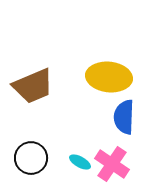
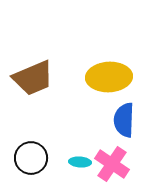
yellow ellipse: rotated 9 degrees counterclockwise
brown trapezoid: moved 8 px up
blue semicircle: moved 3 px down
cyan ellipse: rotated 25 degrees counterclockwise
